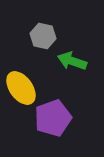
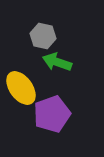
green arrow: moved 15 px left, 1 px down
purple pentagon: moved 1 px left, 4 px up
